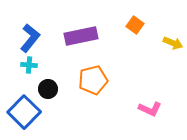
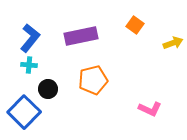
yellow arrow: rotated 42 degrees counterclockwise
